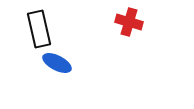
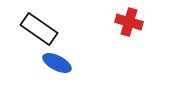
black rectangle: rotated 42 degrees counterclockwise
